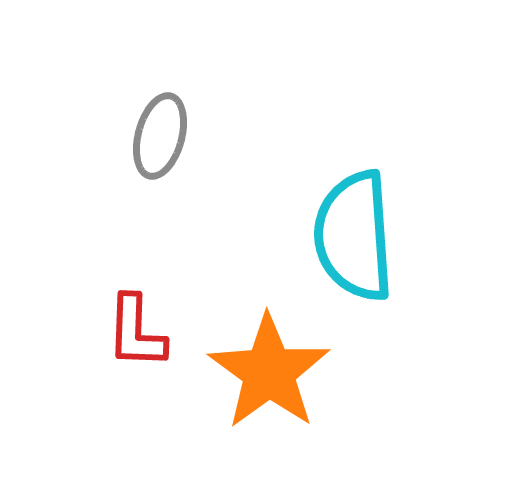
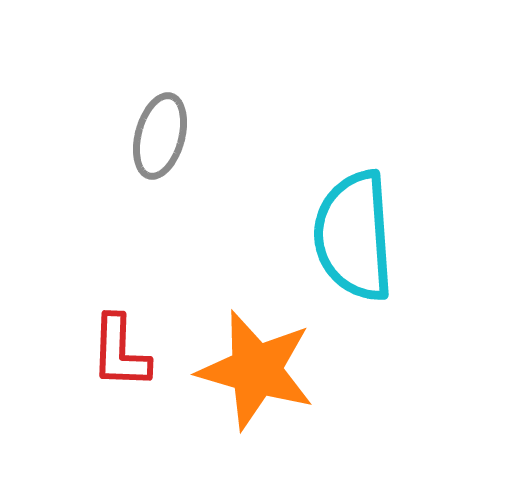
red L-shape: moved 16 px left, 20 px down
orange star: moved 13 px left, 2 px up; rotated 20 degrees counterclockwise
